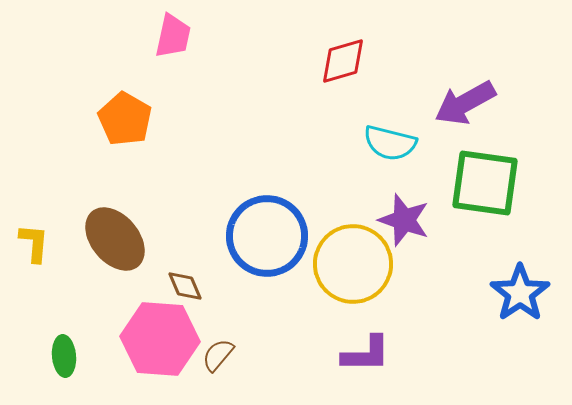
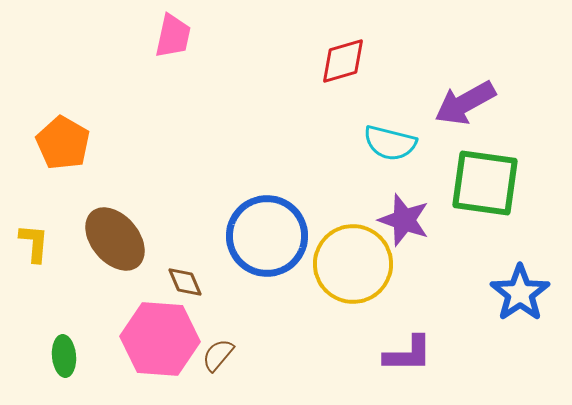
orange pentagon: moved 62 px left, 24 px down
brown diamond: moved 4 px up
purple L-shape: moved 42 px right
